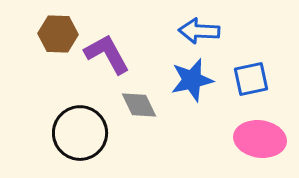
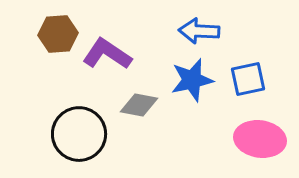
brown hexagon: rotated 6 degrees counterclockwise
purple L-shape: rotated 27 degrees counterclockwise
blue square: moved 3 px left
gray diamond: rotated 54 degrees counterclockwise
black circle: moved 1 px left, 1 px down
